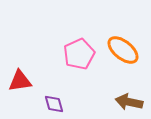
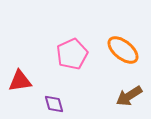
pink pentagon: moved 7 px left
brown arrow: moved 6 px up; rotated 44 degrees counterclockwise
